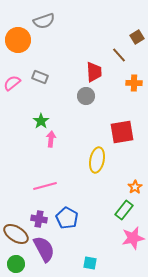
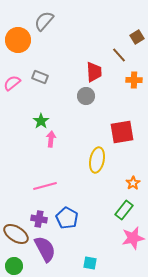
gray semicircle: rotated 150 degrees clockwise
orange cross: moved 3 px up
orange star: moved 2 px left, 4 px up
purple semicircle: moved 1 px right
green circle: moved 2 px left, 2 px down
